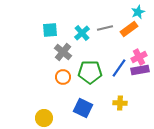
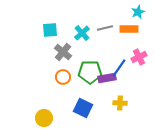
orange rectangle: rotated 36 degrees clockwise
purple rectangle: moved 33 px left, 8 px down
